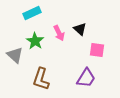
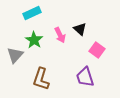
pink arrow: moved 1 px right, 2 px down
green star: moved 1 px left, 1 px up
pink square: rotated 28 degrees clockwise
gray triangle: rotated 30 degrees clockwise
purple trapezoid: moved 1 px left, 1 px up; rotated 130 degrees clockwise
